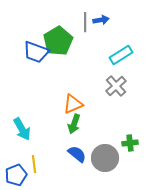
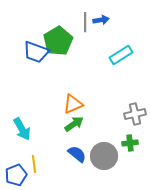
gray cross: moved 19 px right, 28 px down; rotated 30 degrees clockwise
green arrow: rotated 144 degrees counterclockwise
gray circle: moved 1 px left, 2 px up
